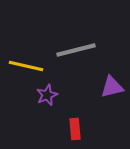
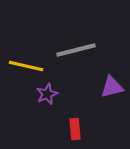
purple star: moved 1 px up
